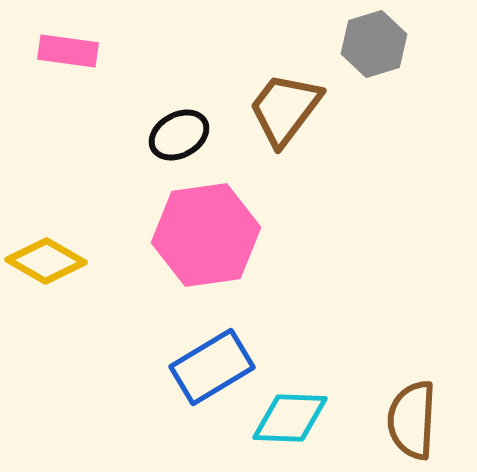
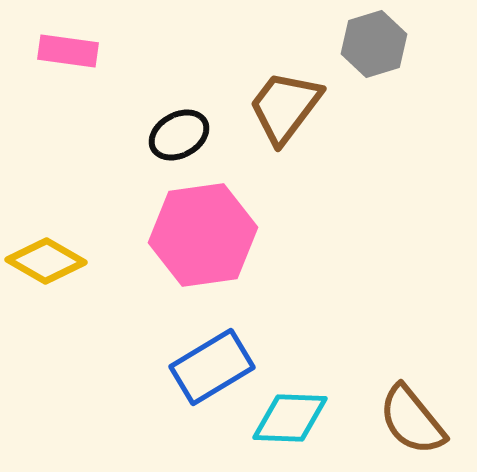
brown trapezoid: moved 2 px up
pink hexagon: moved 3 px left
brown semicircle: rotated 42 degrees counterclockwise
